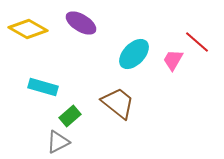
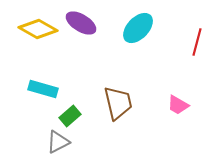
yellow diamond: moved 10 px right
red line: rotated 64 degrees clockwise
cyan ellipse: moved 4 px right, 26 px up
pink trapezoid: moved 5 px right, 45 px down; rotated 90 degrees counterclockwise
cyan rectangle: moved 2 px down
brown trapezoid: rotated 39 degrees clockwise
